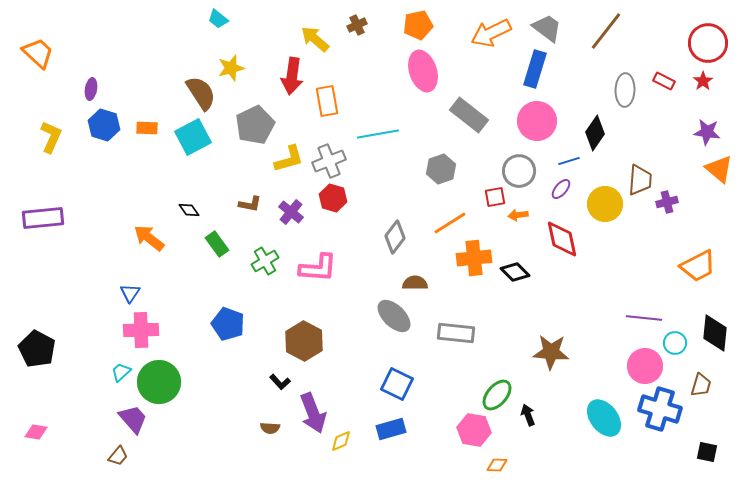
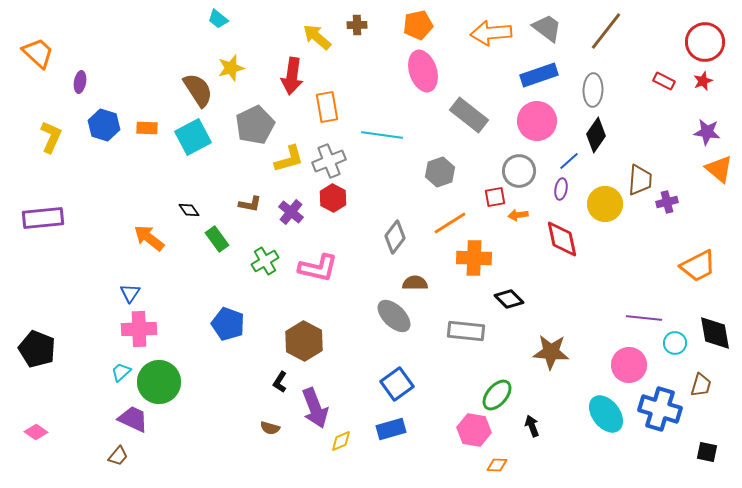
brown cross at (357, 25): rotated 24 degrees clockwise
orange arrow at (491, 33): rotated 21 degrees clockwise
yellow arrow at (315, 39): moved 2 px right, 2 px up
red circle at (708, 43): moved 3 px left, 1 px up
blue rectangle at (535, 69): moved 4 px right, 6 px down; rotated 54 degrees clockwise
red star at (703, 81): rotated 12 degrees clockwise
purple ellipse at (91, 89): moved 11 px left, 7 px up
gray ellipse at (625, 90): moved 32 px left
brown semicircle at (201, 93): moved 3 px left, 3 px up
orange rectangle at (327, 101): moved 6 px down
black diamond at (595, 133): moved 1 px right, 2 px down
cyan line at (378, 134): moved 4 px right, 1 px down; rotated 18 degrees clockwise
blue line at (569, 161): rotated 25 degrees counterclockwise
gray hexagon at (441, 169): moved 1 px left, 3 px down
purple ellipse at (561, 189): rotated 30 degrees counterclockwise
red hexagon at (333, 198): rotated 12 degrees clockwise
green rectangle at (217, 244): moved 5 px up
orange cross at (474, 258): rotated 8 degrees clockwise
pink L-shape at (318, 268): rotated 9 degrees clockwise
black diamond at (515, 272): moved 6 px left, 27 px down
pink cross at (141, 330): moved 2 px left, 1 px up
gray rectangle at (456, 333): moved 10 px right, 2 px up
black diamond at (715, 333): rotated 15 degrees counterclockwise
black pentagon at (37, 349): rotated 6 degrees counterclockwise
pink circle at (645, 366): moved 16 px left, 1 px up
black L-shape at (280, 382): rotated 75 degrees clockwise
blue square at (397, 384): rotated 28 degrees clockwise
purple arrow at (313, 413): moved 2 px right, 5 px up
black arrow at (528, 415): moved 4 px right, 11 px down
cyan ellipse at (604, 418): moved 2 px right, 4 px up
purple trapezoid at (133, 419): rotated 24 degrees counterclockwise
brown semicircle at (270, 428): rotated 12 degrees clockwise
pink diamond at (36, 432): rotated 25 degrees clockwise
